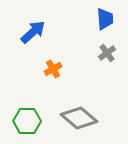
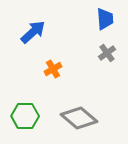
green hexagon: moved 2 px left, 5 px up
